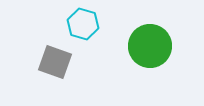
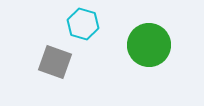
green circle: moved 1 px left, 1 px up
